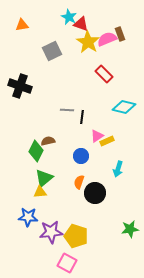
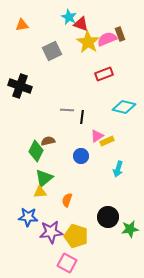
red rectangle: rotated 66 degrees counterclockwise
orange semicircle: moved 12 px left, 18 px down
black circle: moved 13 px right, 24 px down
